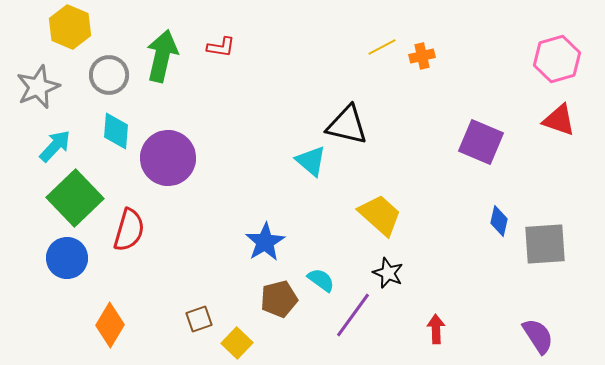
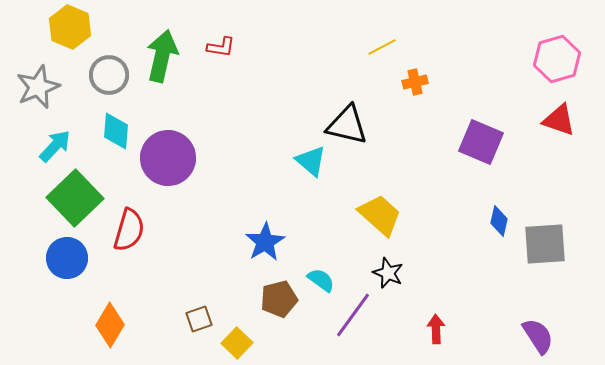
orange cross: moved 7 px left, 26 px down
